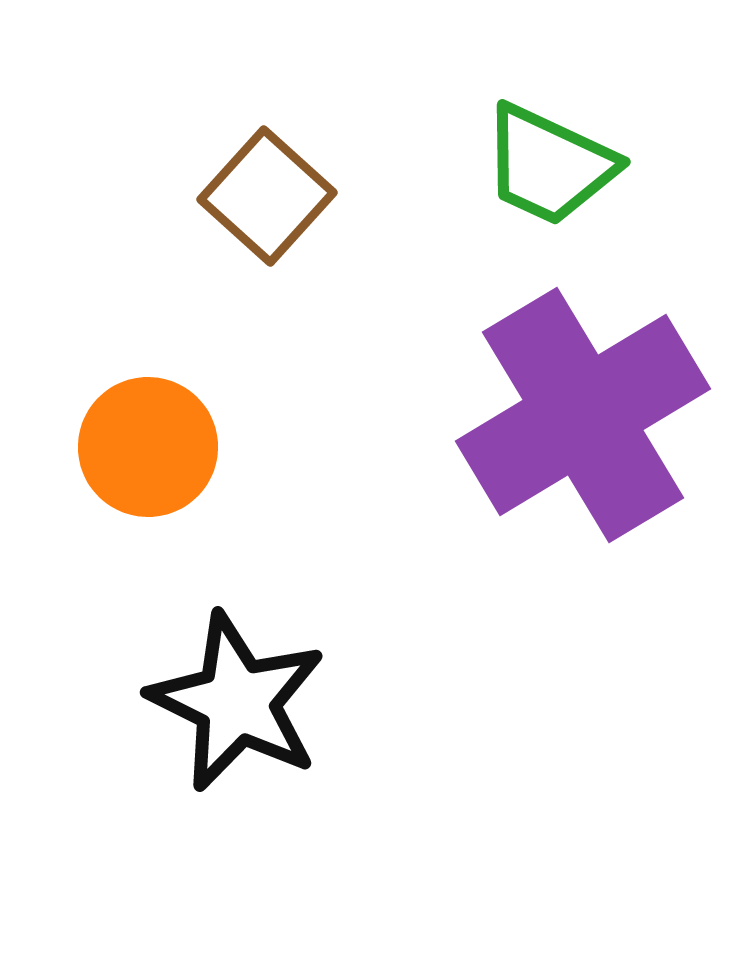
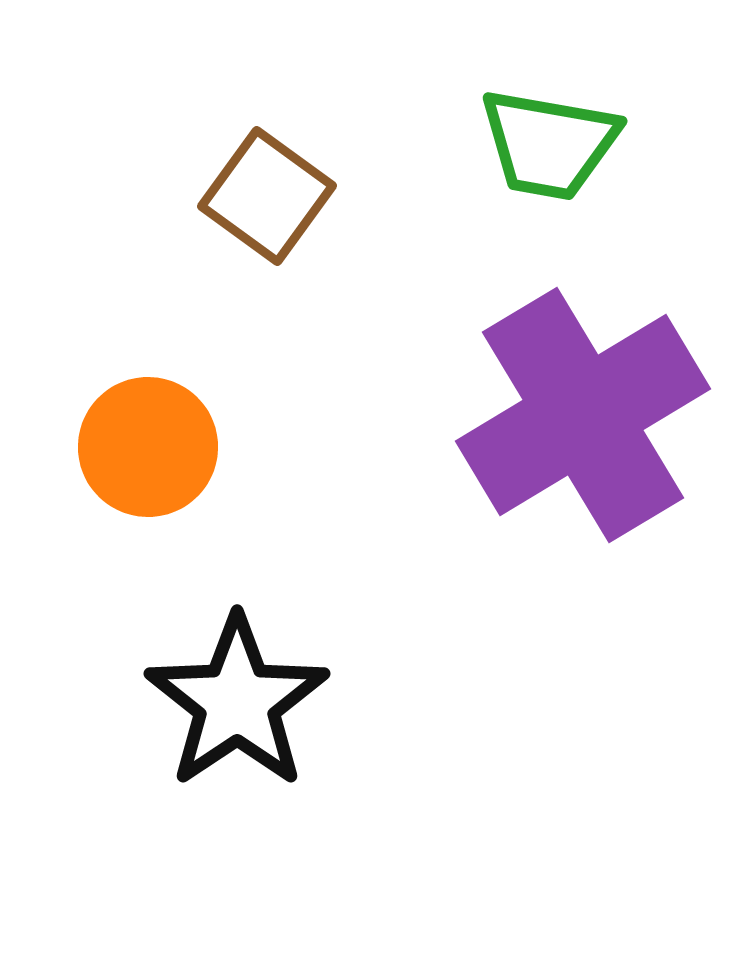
green trapezoid: moved 21 px up; rotated 15 degrees counterclockwise
brown square: rotated 6 degrees counterclockwise
black star: rotated 12 degrees clockwise
